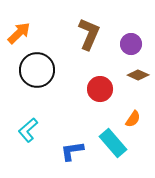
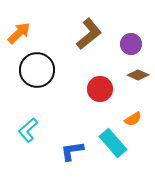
brown L-shape: rotated 28 degrees clockwise
orange semicircle: rotated 24 degrees clockwise
